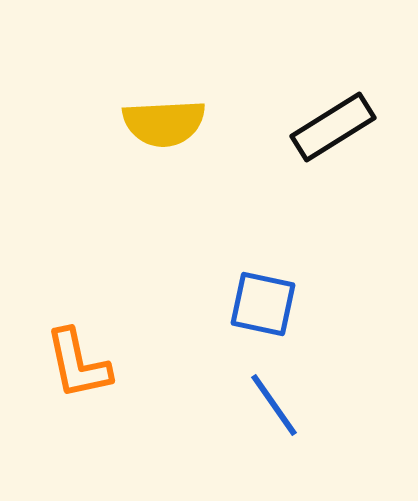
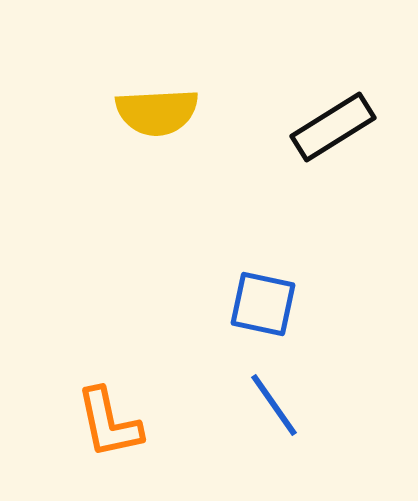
yellow semicircle: moved 7 px left, 11 px up
orange L-shape: moved 31 px right, 59 px down
